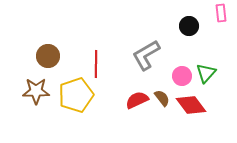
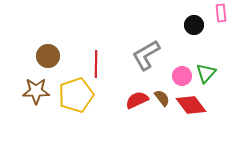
black circle: moved 5 px right, 1 px up
